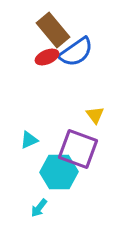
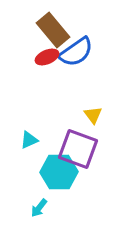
yellow triangle: moved 2 px left
